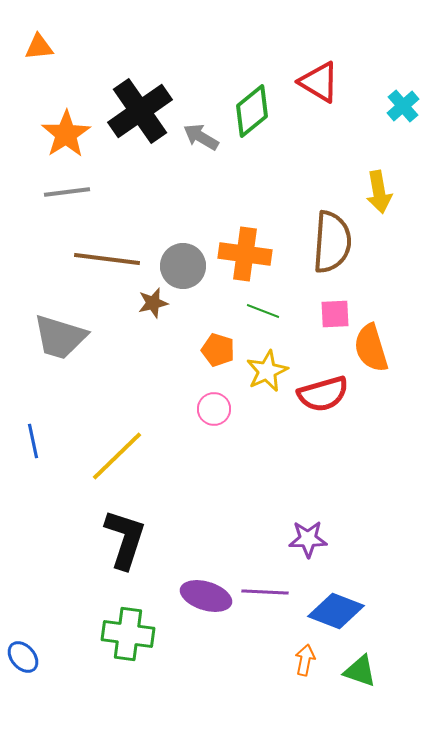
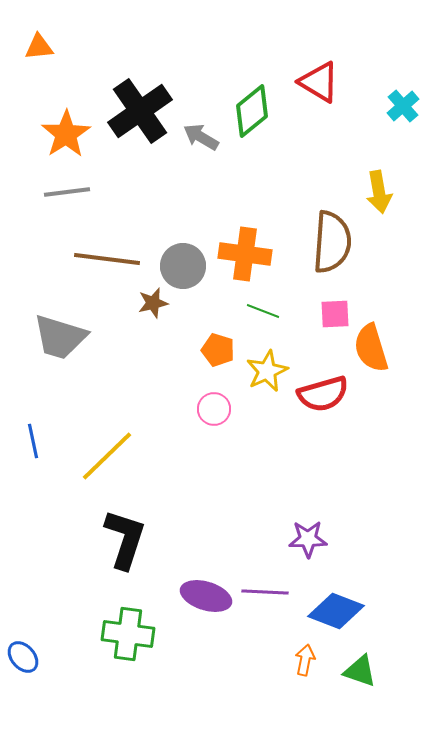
yellow line: moved 10 px left
